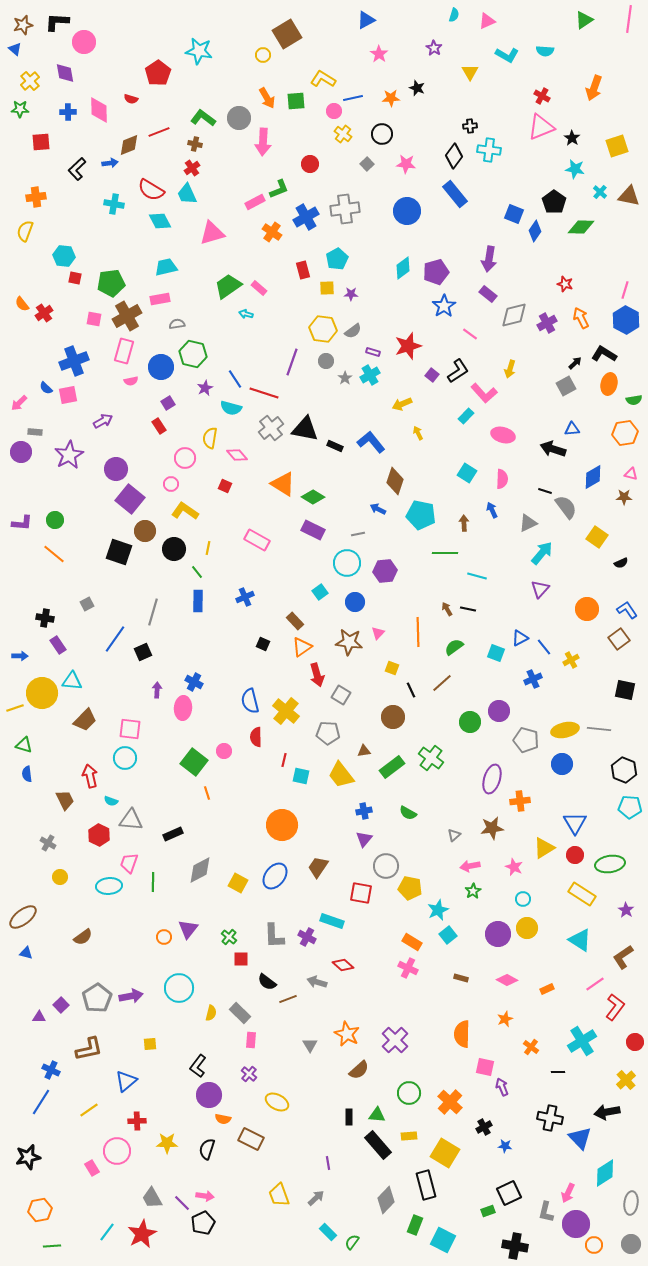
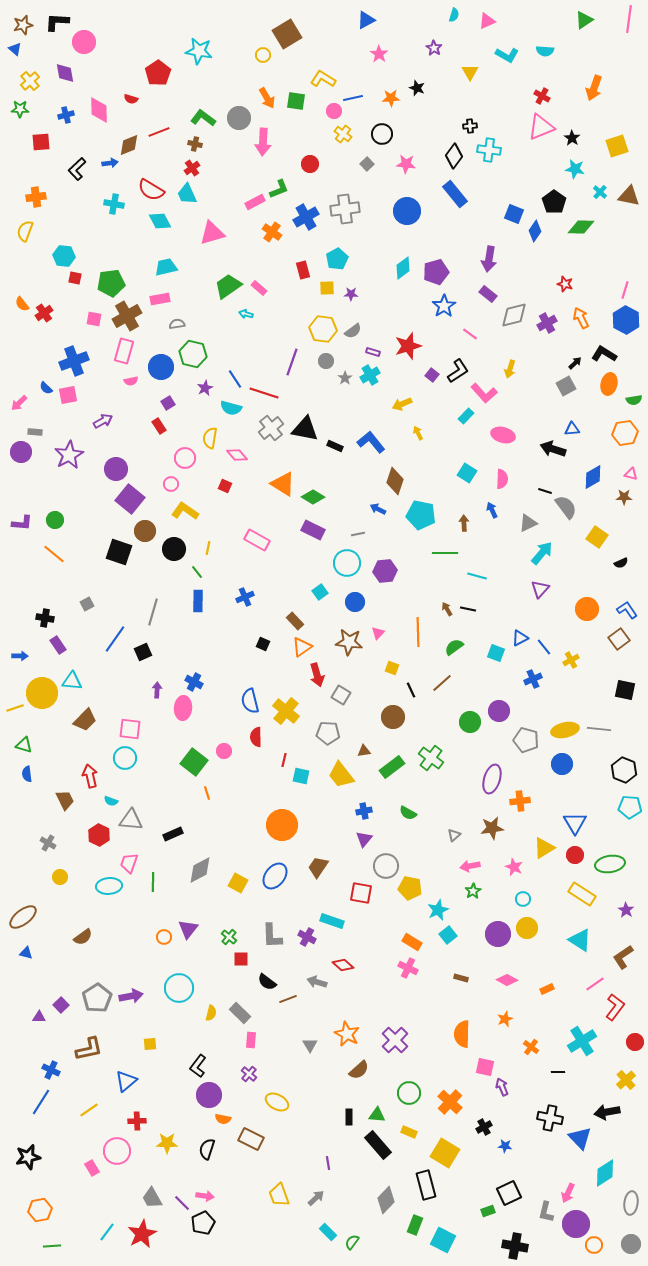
green square at (296, 101): rotated 12 degrees clockwise
blue cross at (68, 112): moved 2 px left, 3 px down; rotated 14 degrees counterclockwise
gray L-shape at (274, 936): moved 2 px left
yellow rectangle at (409, 1136): moved 4 px up; rotated 28 degrees clockwise
